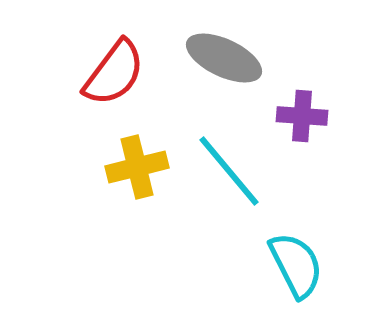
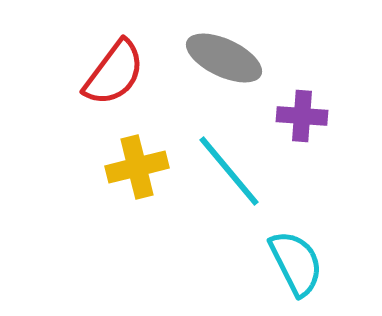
cyan semicircle: moved 2 px up
